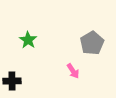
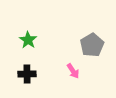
gray pentagon: moved 2 px down
black cross: moved 15 px right, 7 px up
